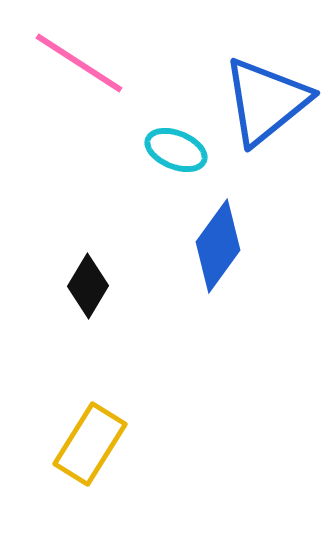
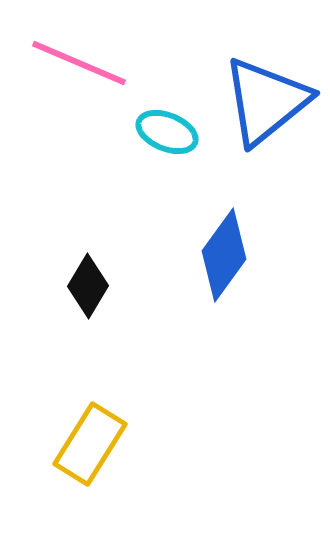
pink line: rotated 10 degrees counterclockwise
cyan ellipse: moved 9 px left, 18 px up
blue diamond: moved 6 px right, 9 px down
